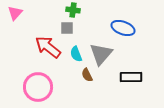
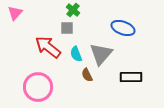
green cross: rotated 32 degrees clockwise
